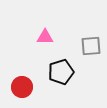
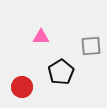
pink triangle: moved 4 px left
black pentagon: rotated 15 degrees counterclockwise
